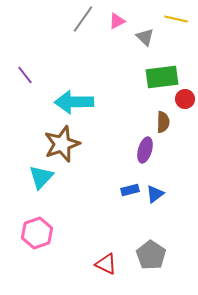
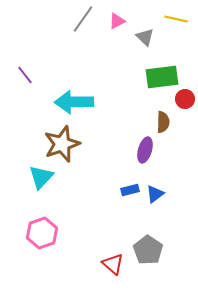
pink hexagon: moved 5 px right
gray pentagon: moved 3 px left, 5 px up
red triangle: moved 7 px right; rotated 15 degrees clockwise
